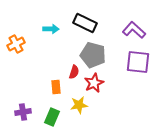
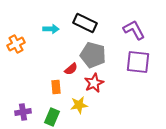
purple L-shape: rotated 20 degrees clockwise
red semicircle: moved 3 px left, 3 px up; rotated 32 degrees clockwise
